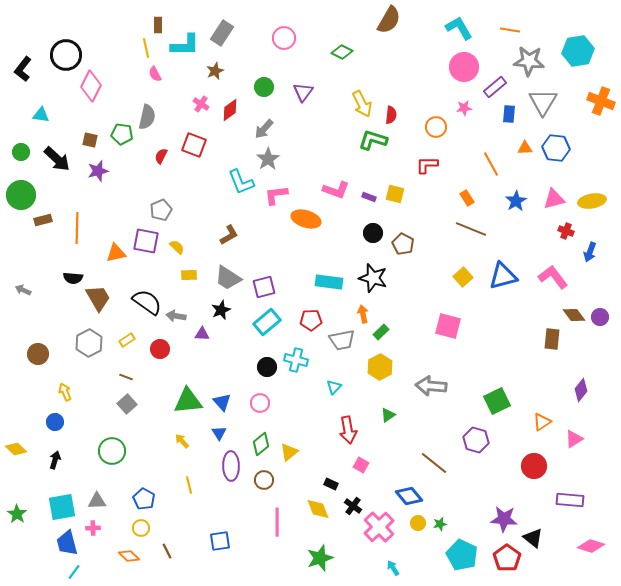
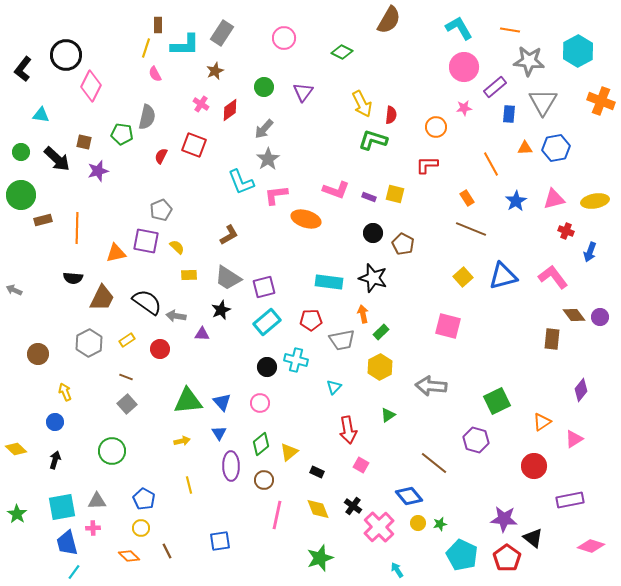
yellow line at (146, 48): rotated 30 degrees clockwise
cyan hexagon at (578, 51): rotated 20 degrees counterclockwise
brown square at (90, 140): moved 6 px left, 2 px down
blue hexagon at (556, 148): rotated 16 degrees counterclockwise
yellow ellipse at (592, 201): moved 3 px right
gray arrow at (23, 290): moved 9 px left
brown trapezoid at (98, 298): moved 4 px right; rotated 56 degrees clockwise
yellow arrow at (182, 441): rotated 119 degrees clockwise
black rectangle at (331, 484): moved 14 px left, 12 px up
purple rectangle at (570, 500): rotated 16 degrees counterclockwise
pink line at (277, 522): moved 7 px up; rotated 12 degrees clockwise
cyan arrow at (393, 568): moved 4 px right, 2 px down
